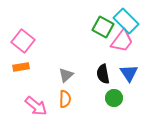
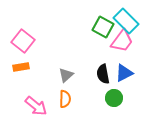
blue triangle: moved 5 px left; rotated 36 degrees clockwise
